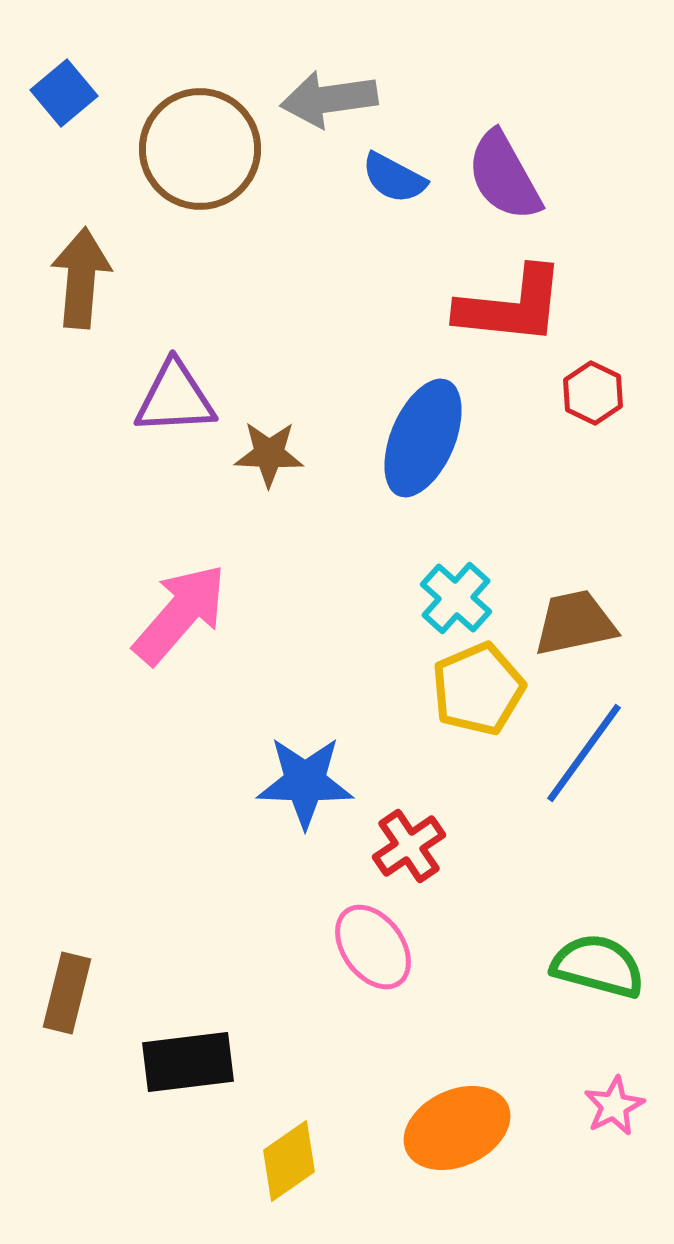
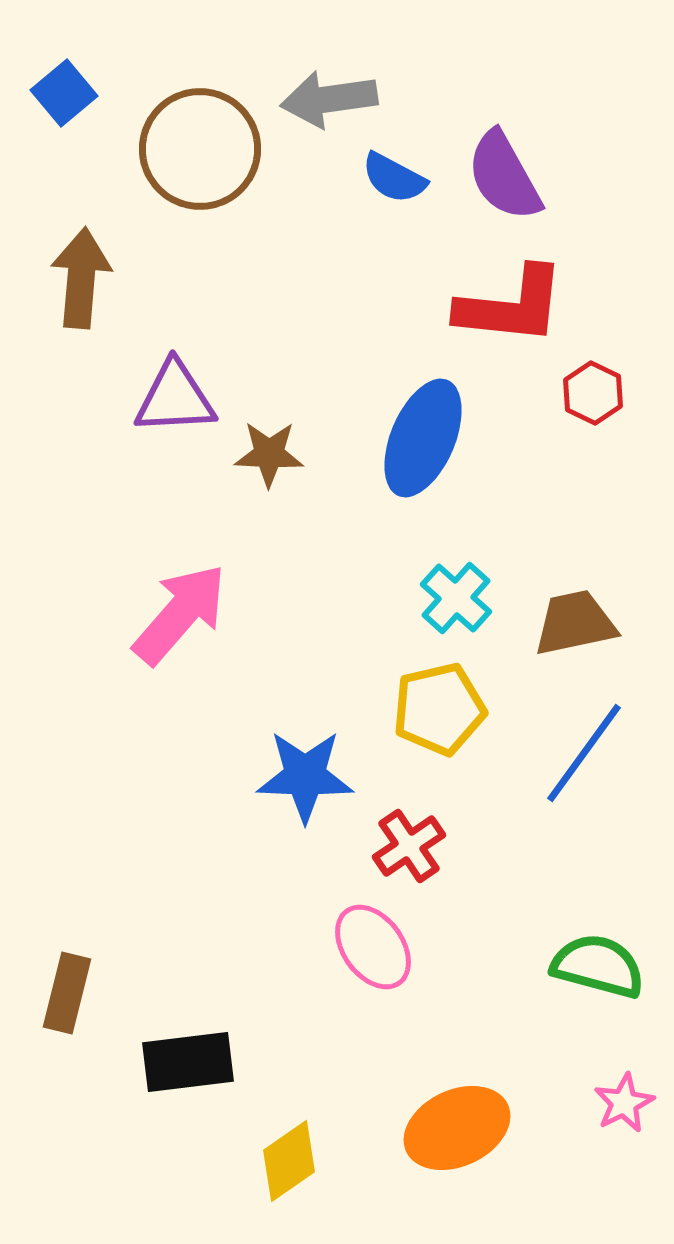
yellow pentagon: moved 39 px left, 20 px down; rotated 10 degrees clockwise
blue star: moved 6 px up
pink star: moved 10 px right, 3 px up
